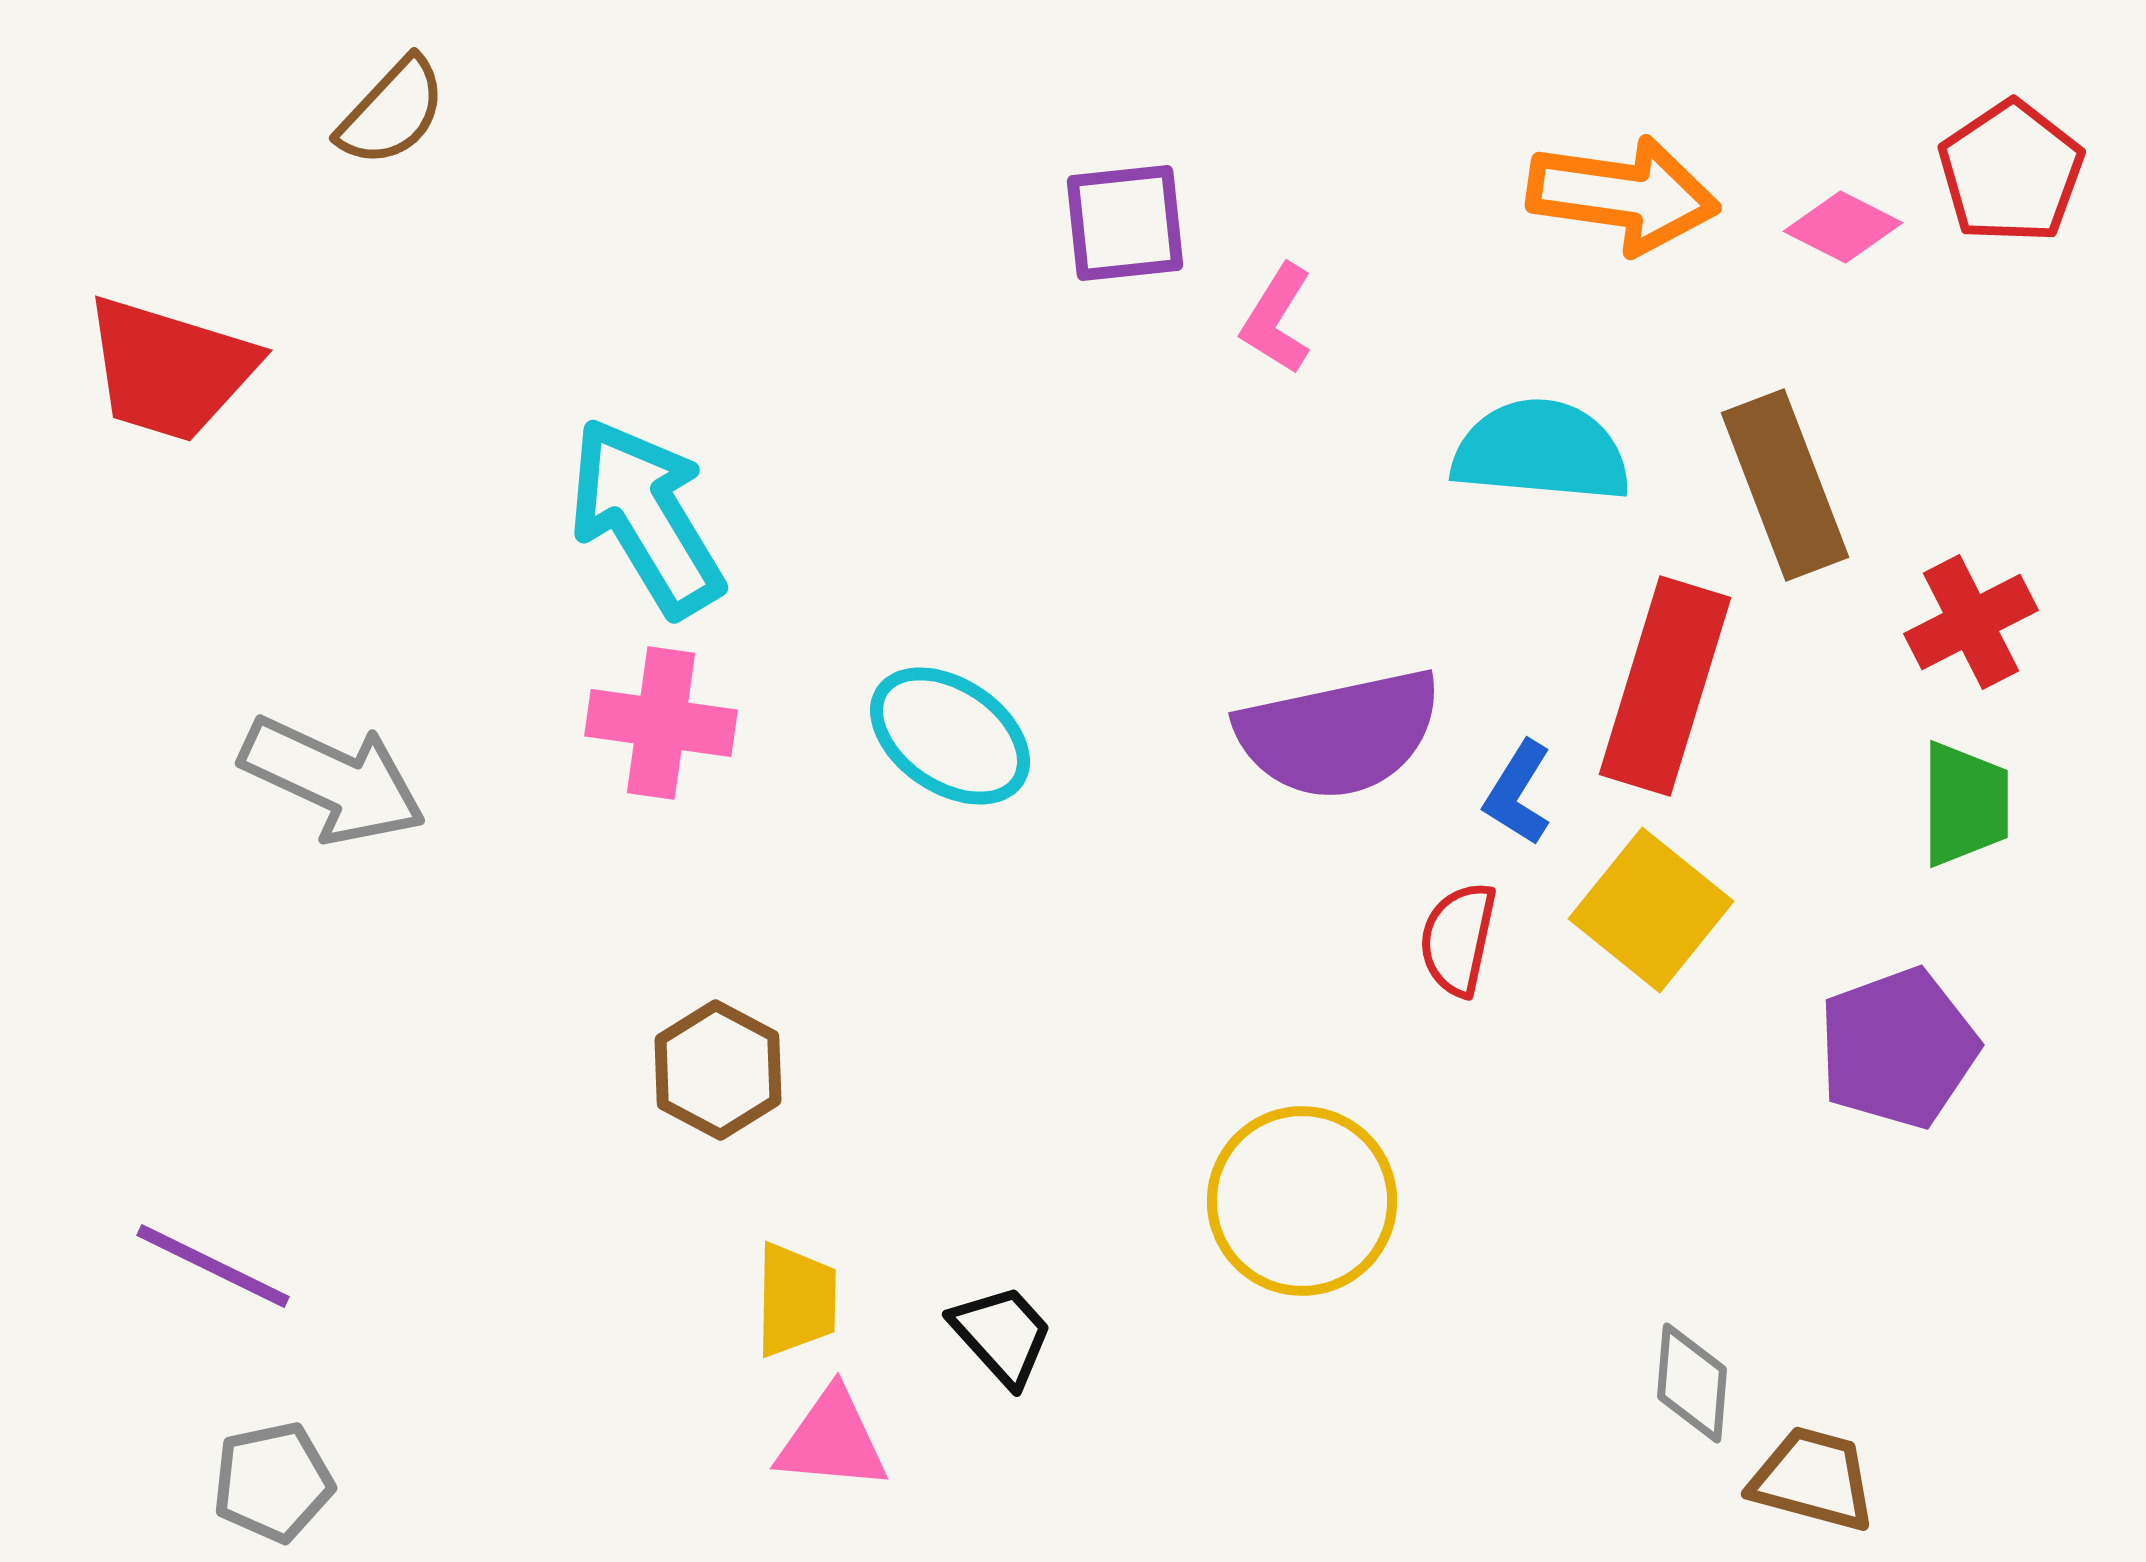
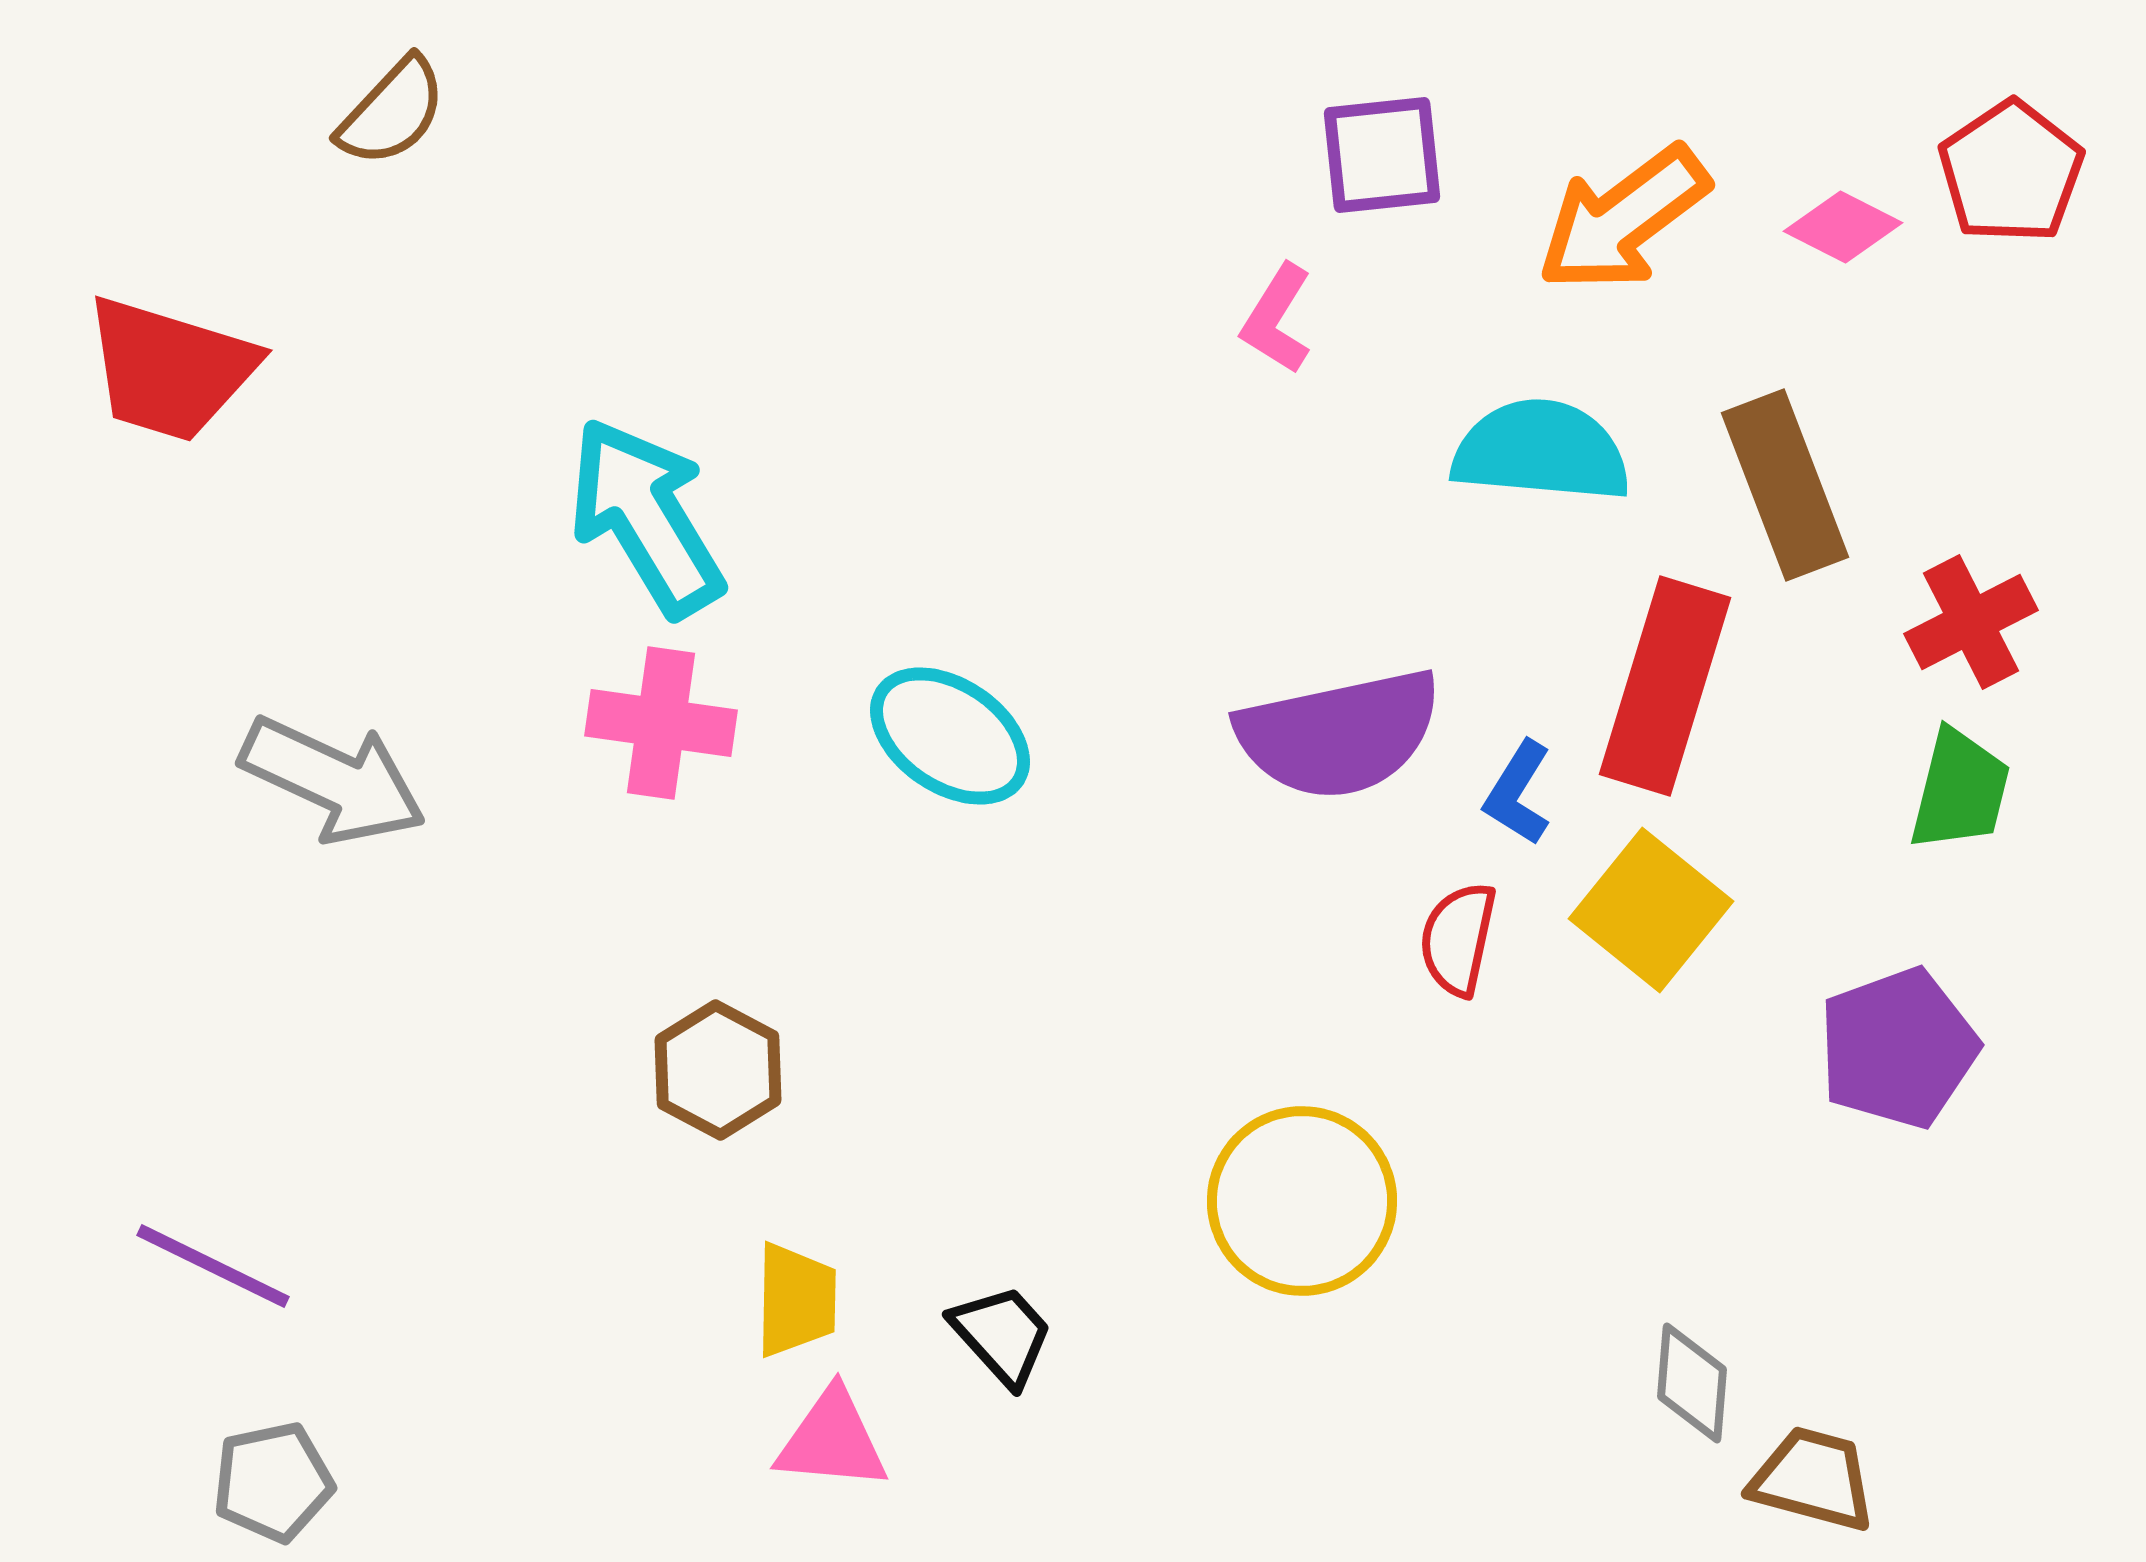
orange arrow: moved 24 px down; rotated 135 degrees clockwise
purple square: moved 257 px right, 68 px up
green trapezoid: moved 5 px left, 14 px up; rotated 14 degrees clockwise
